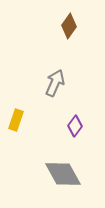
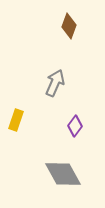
brown diamond: rotated 15 degrees counterclockwise
